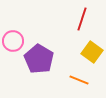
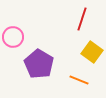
pink circle: moved 4 px up
purple pentagon: moved 5 px down
